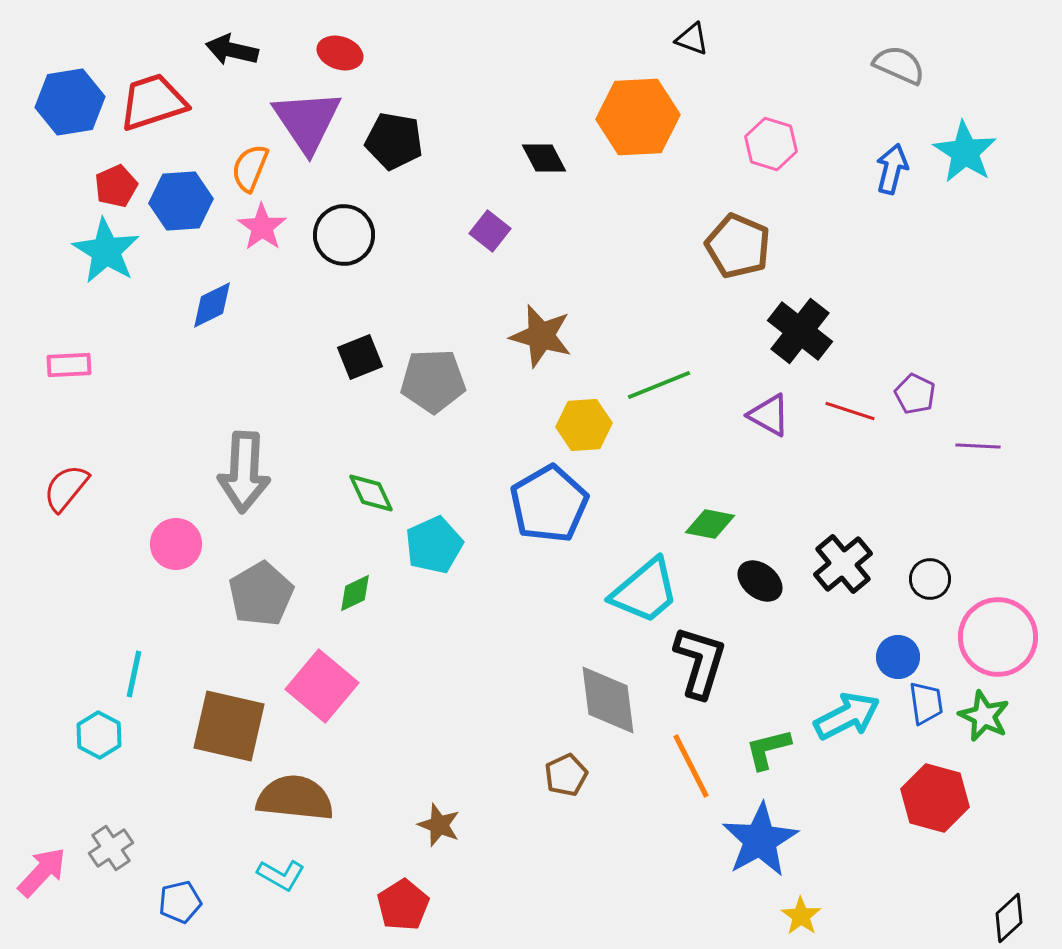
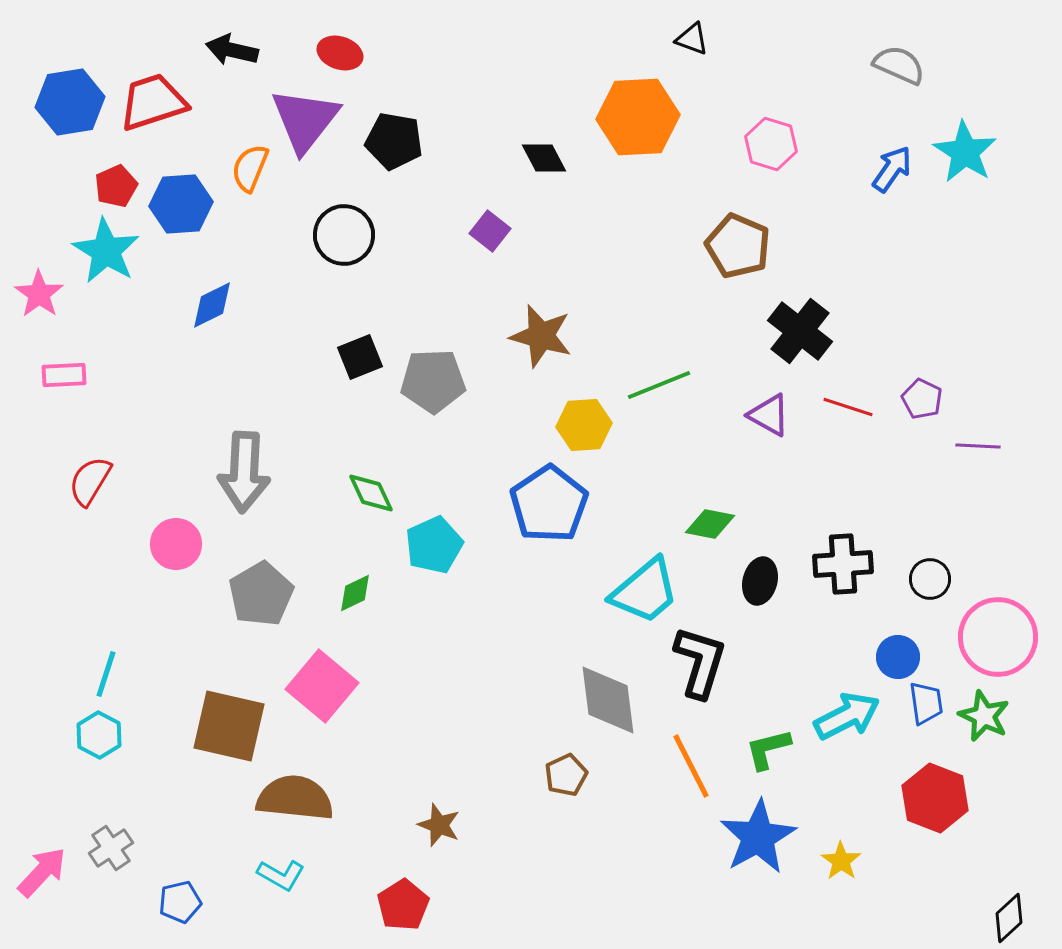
purple triangle at (307, 121): moved 2 px left, 1 px up; rotated 12 degrees clockwise
blue arrow at (892, 169): rotated 21 degrees clockwise
blue hexagon at (181, 201): moved 3 px down
pink star at (262, 227): moved 223 px left, 67 px down
pink rectangle at (69, 365): moved 5 px left, 10 px down
purple pentagon at (915, 394): moved 7 px right, 5 px down
red line at (850, 411): moved 2 px left, 4 px up
red semicircle at (66, 488): moved 24 px right, 7 px up; rotated 8 degrees counterclockwise
blue pentagon at (549, 504): rotated 4 degrees counterclockwise
black cross at (843, 564): rotated 36 degrees clockwise
black ellipse at (760, 581): rotated 66 degrees clockwise
cyan line at (134, 674): moved 28 px left; rotated 6 degrees clockwise
red hexagon at (935, 798): rotated 6 degrees clockwise
blue star at (760, 840): moved 2 px left, 3 px up
yellow star at (801, 916): moved 40 px right, 55 px up
